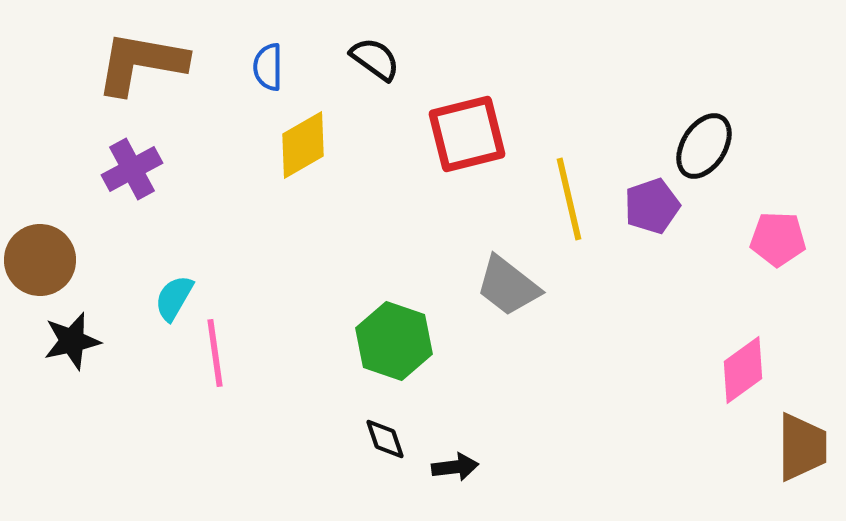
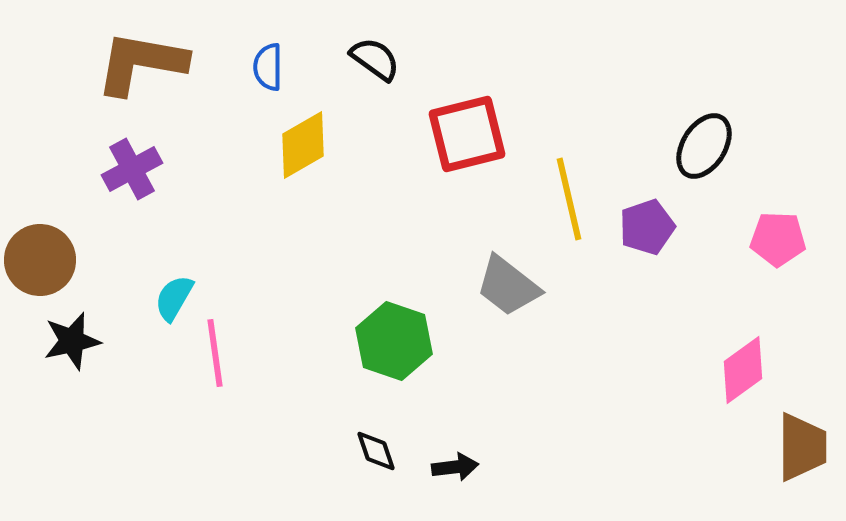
purple pentagon: moved 5 px left, 21 px down
black diamond: moved 9 px left, 12 px down
